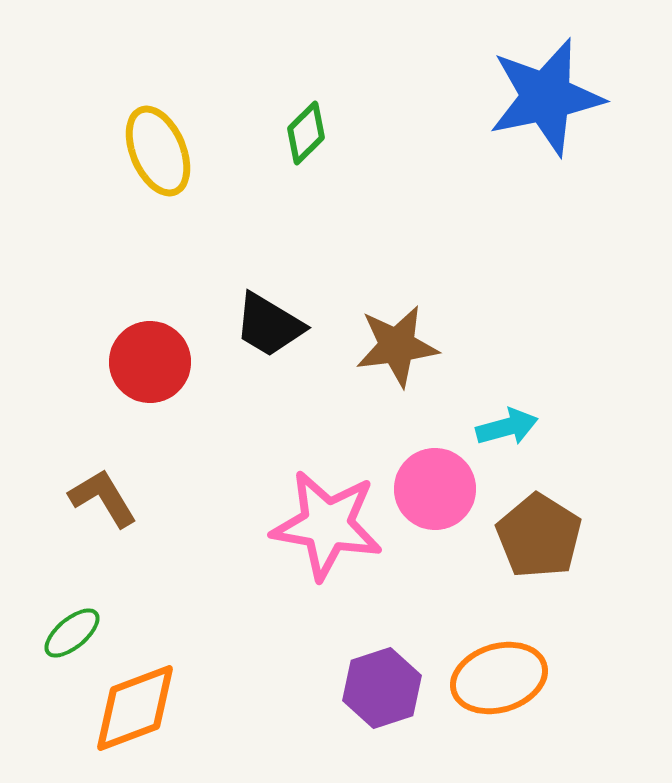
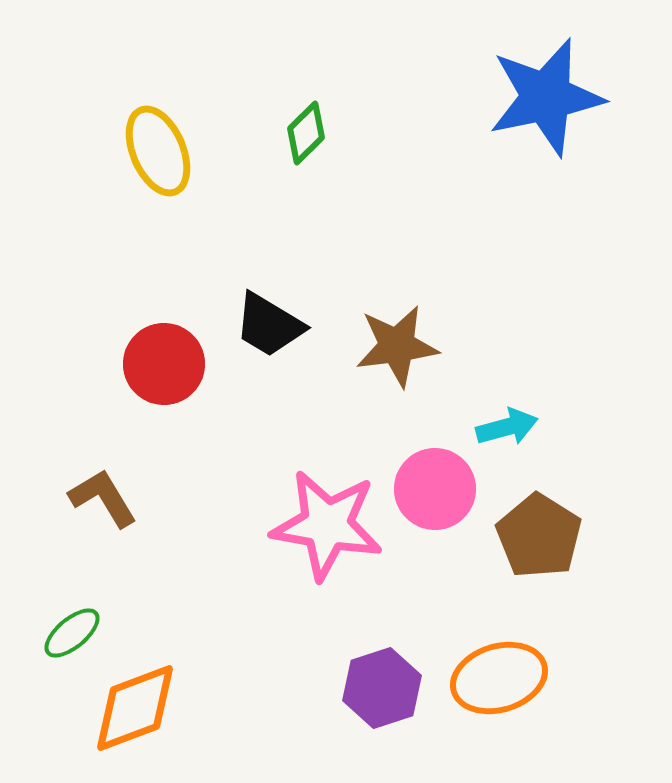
red circle: moved 14 px right, 2 px down
